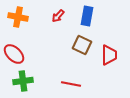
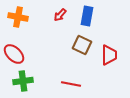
red arrow: moved 2 px right, 1 px up
